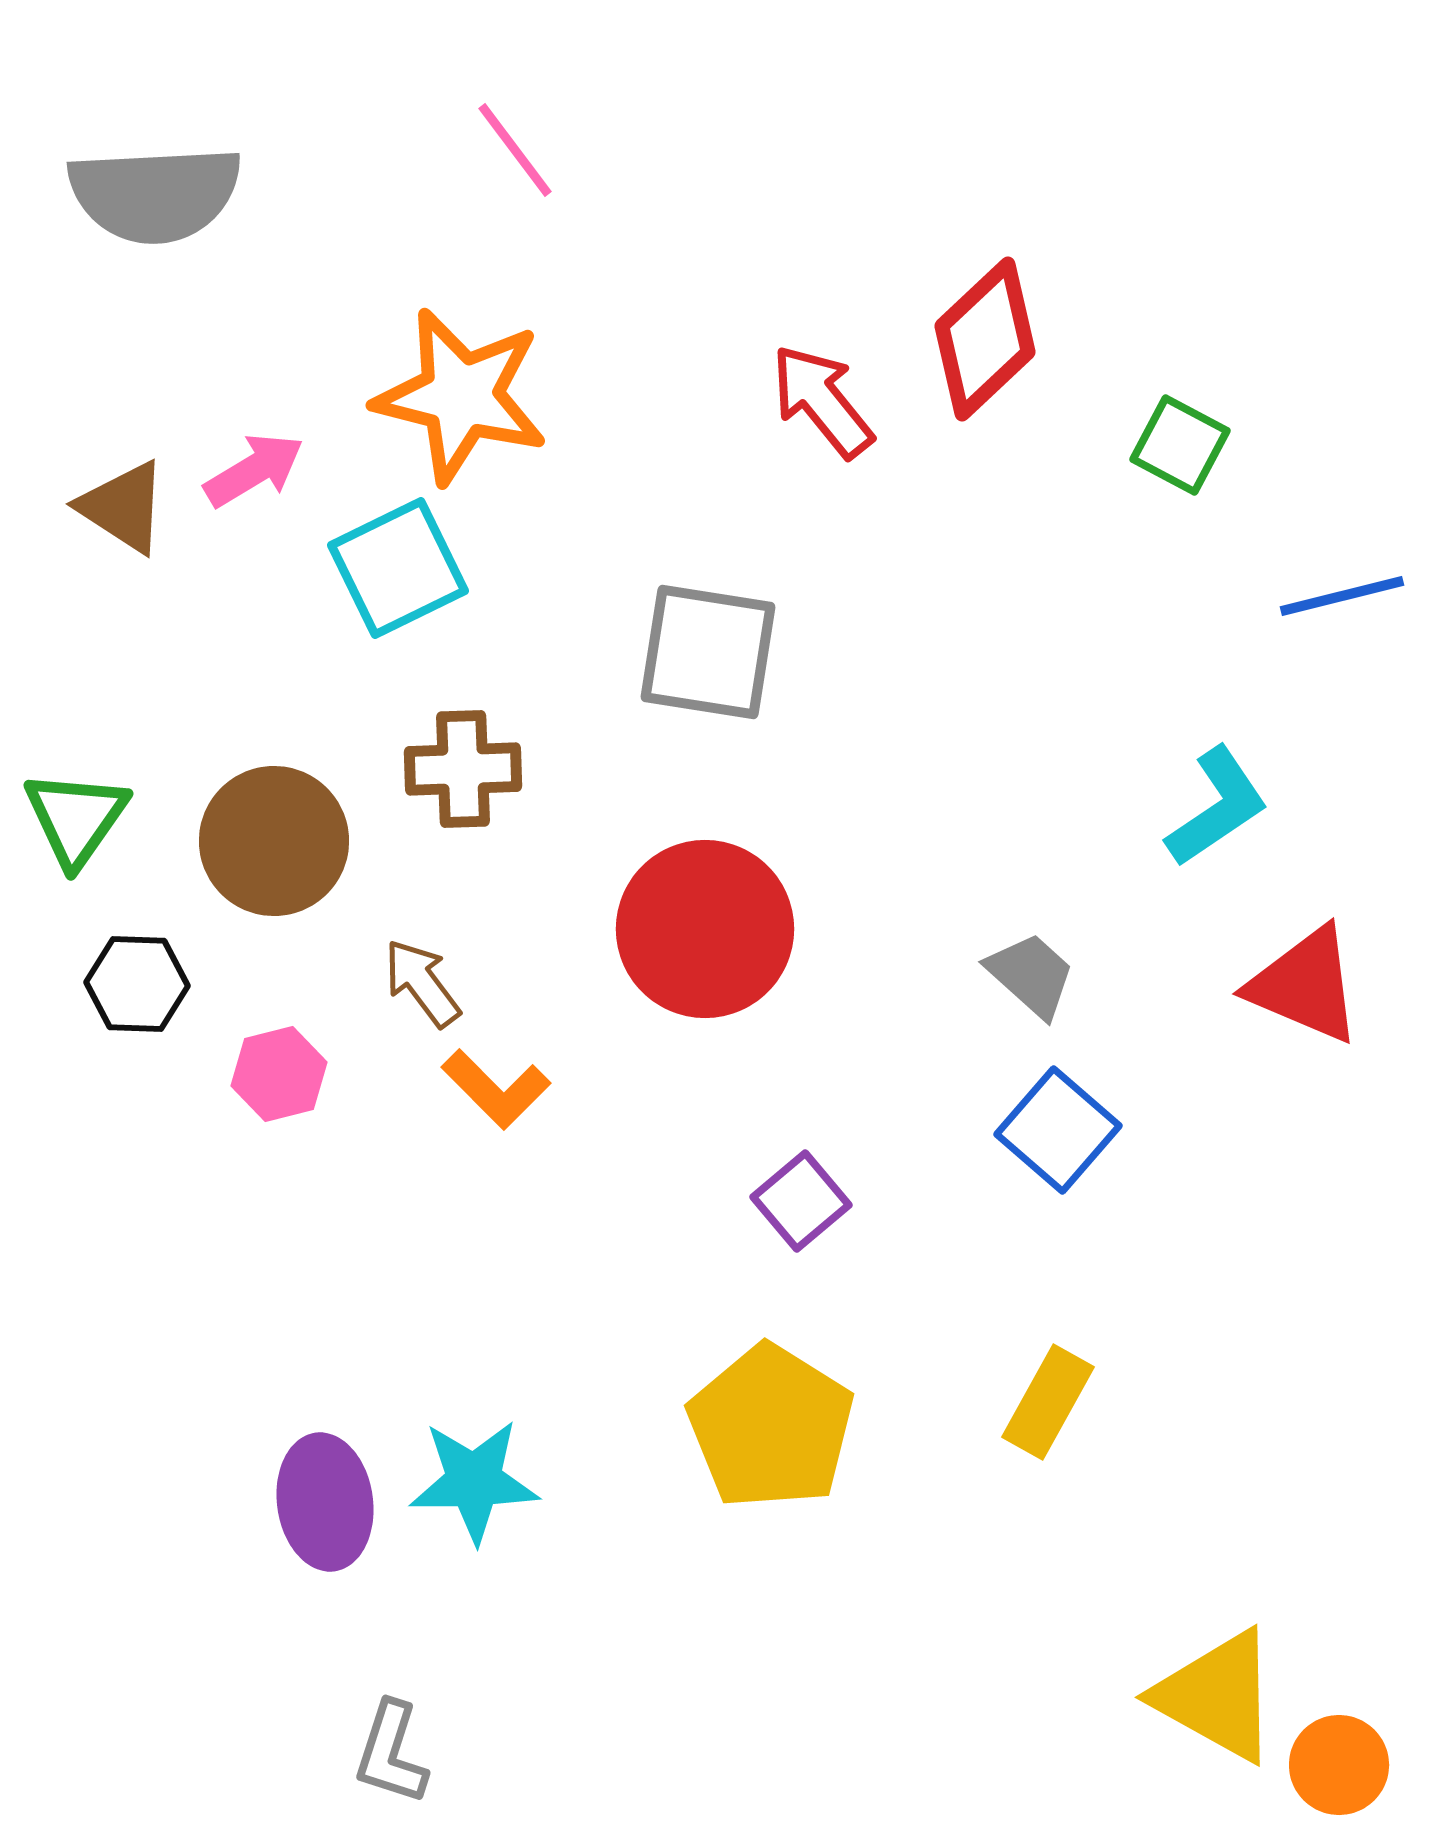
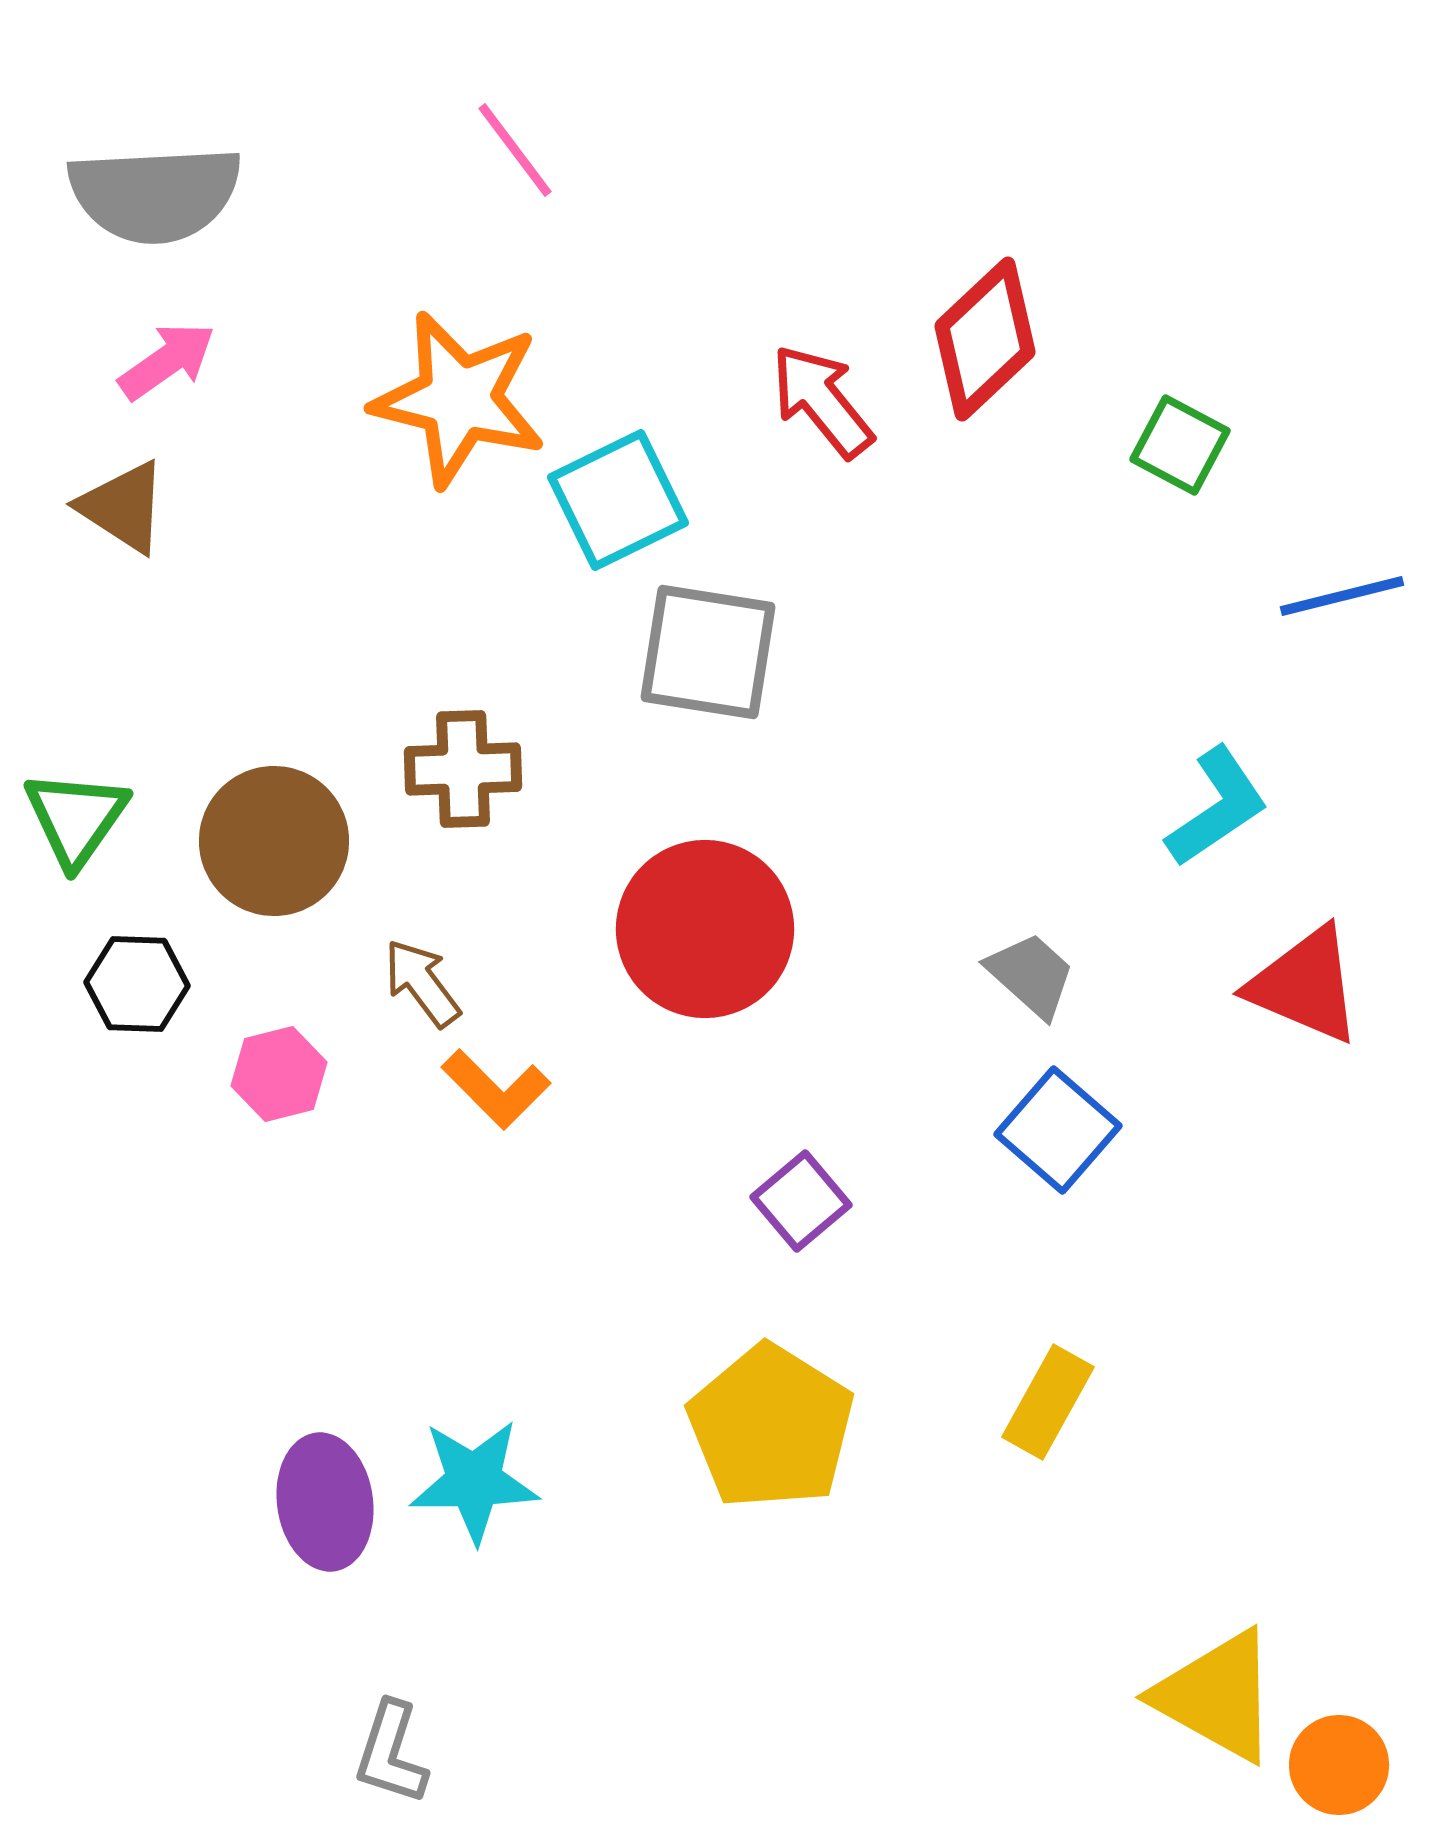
orange star: moved 2 px left, 3 px down
pink arrow: moved 87 px left, 109 px up; rotated 4 degrees counterclockwise
cyan square: moved 220 px right, 68 px up
